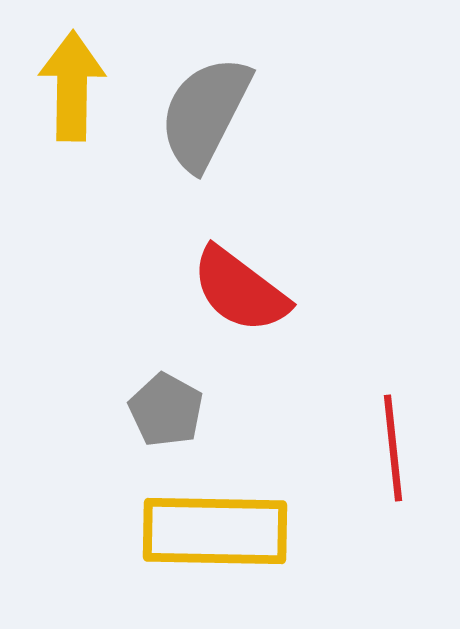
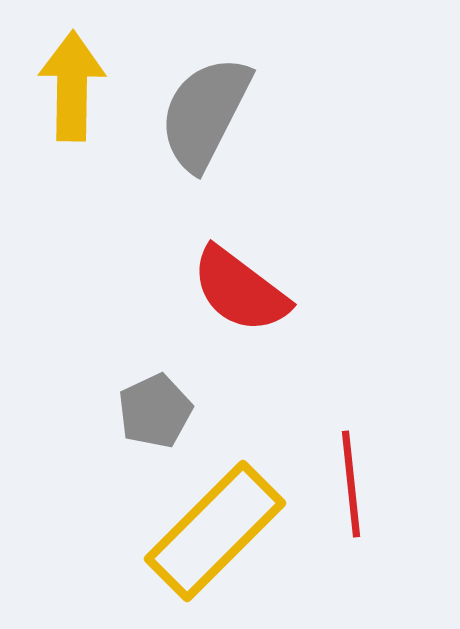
gray pentagon: moved 11 px left, 1 px down; rotated 18 degrees clockwise
red line: moved 42 px left, 36 px down
yellow rectangle: rotated 46 degrees counterclockwise
